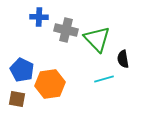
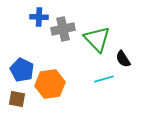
gray cross: moved 3 px left, 1 px up; rotated 25 degrees counterclockwise
black semicircle: rotated 24 degrees counterclockwise
